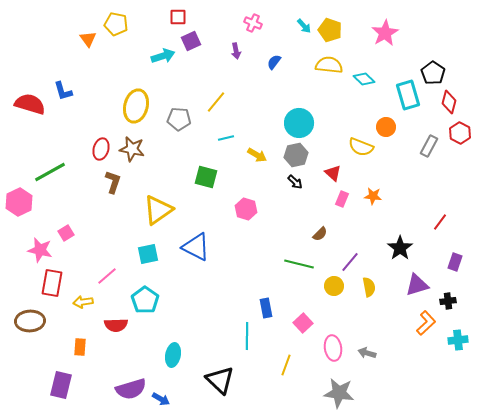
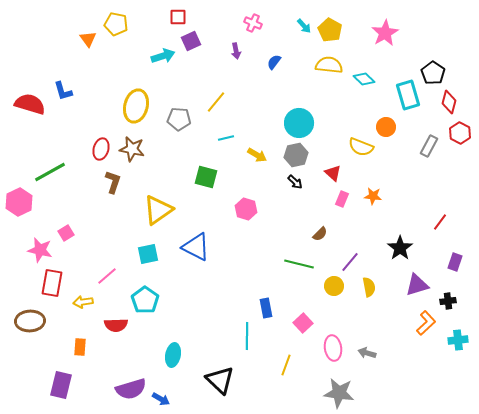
yellow pentagon at (330, 30): rotated 10 degrees clockwise
